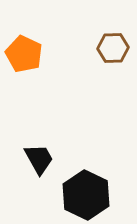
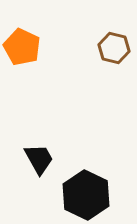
brown hexagon: moved 1 px right; rotated 16 degrees clockwise
orange pentagon: moved 2 px left, 7 px up
